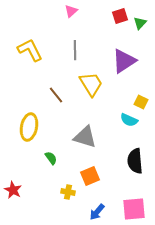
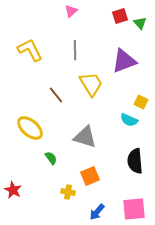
green triangle: rotated 24 degrees counterclockwise
purple triangle: rotated 12 degrees clockwise
yellow ellipse: moved 1 px right, 1 px down; rotated 60 degrees counterclockwise
